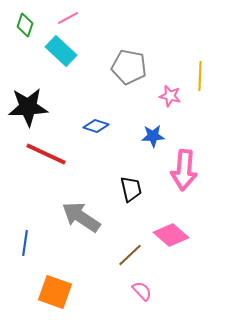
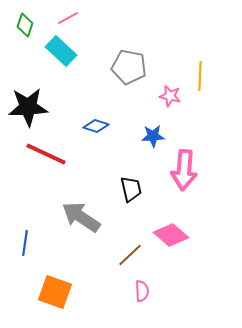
pink semicircle: rotated 40 degrees clockwise
